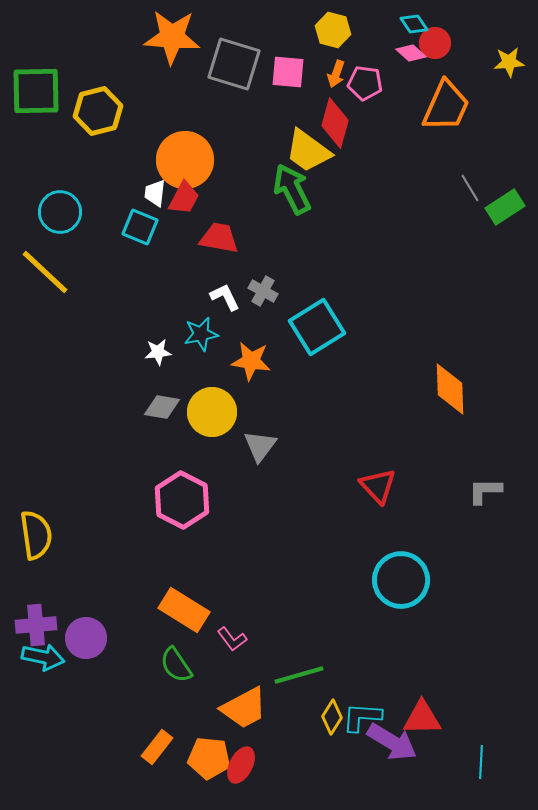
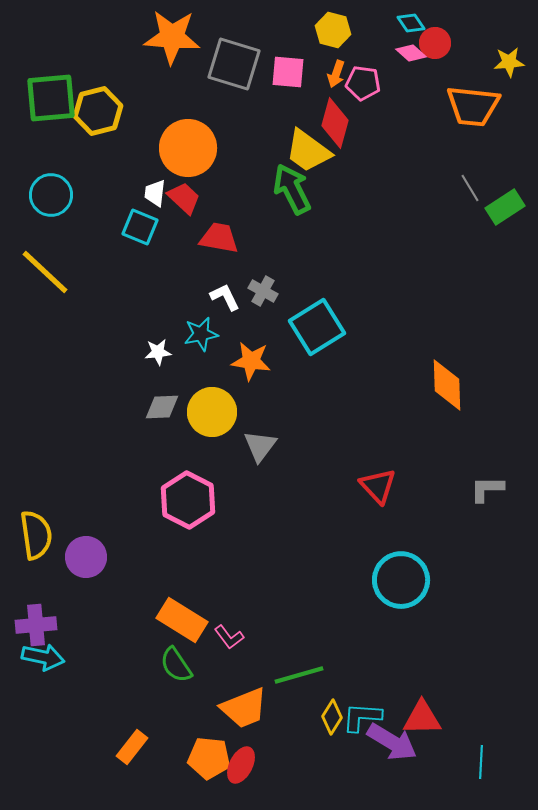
cyan diamond at (414, 24): moved 3 px left, 1 px up
pink pentagon at (365, 83): moved 2 px left
green square at (36, 91): moved 15 px right, 7 px down; rotated 4 degrees counterclockwise
orange trapezoid at (446, 106): moved 27 px right; rotated 72 degrees clockwise
orange circle at (185, 160): moved 3 px right, 12 px up
red trapezoid at (184, 198): rotated 75 degrees counterclockwise
cyan circle at (60, 212): moved 9 px left, 17 px up
orange diamond at (450, 389): moved 3 px left, 4 px up
gray diamond at (162, 407): rotated 12 degrees counterclockwise
gray L-shape at (485, 491): moved 2 px right, 2 px up
pink hexagon at (182, 500): moved 6 px right
orange rectangle at (184, 610): moved 2 px left, 10 px down
purple circle at (86, 638): moved 81 px up
pink L-shape at (232, 639): moved 3 px left, 2 px up
orange trapezoid at (244, 708): rotated 6 degrees clockwise
orange rectangle at (157, 747): moved 25 px left
